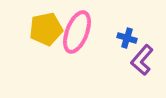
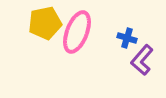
yellow pentagon: moved 1 px left, 6 px up
